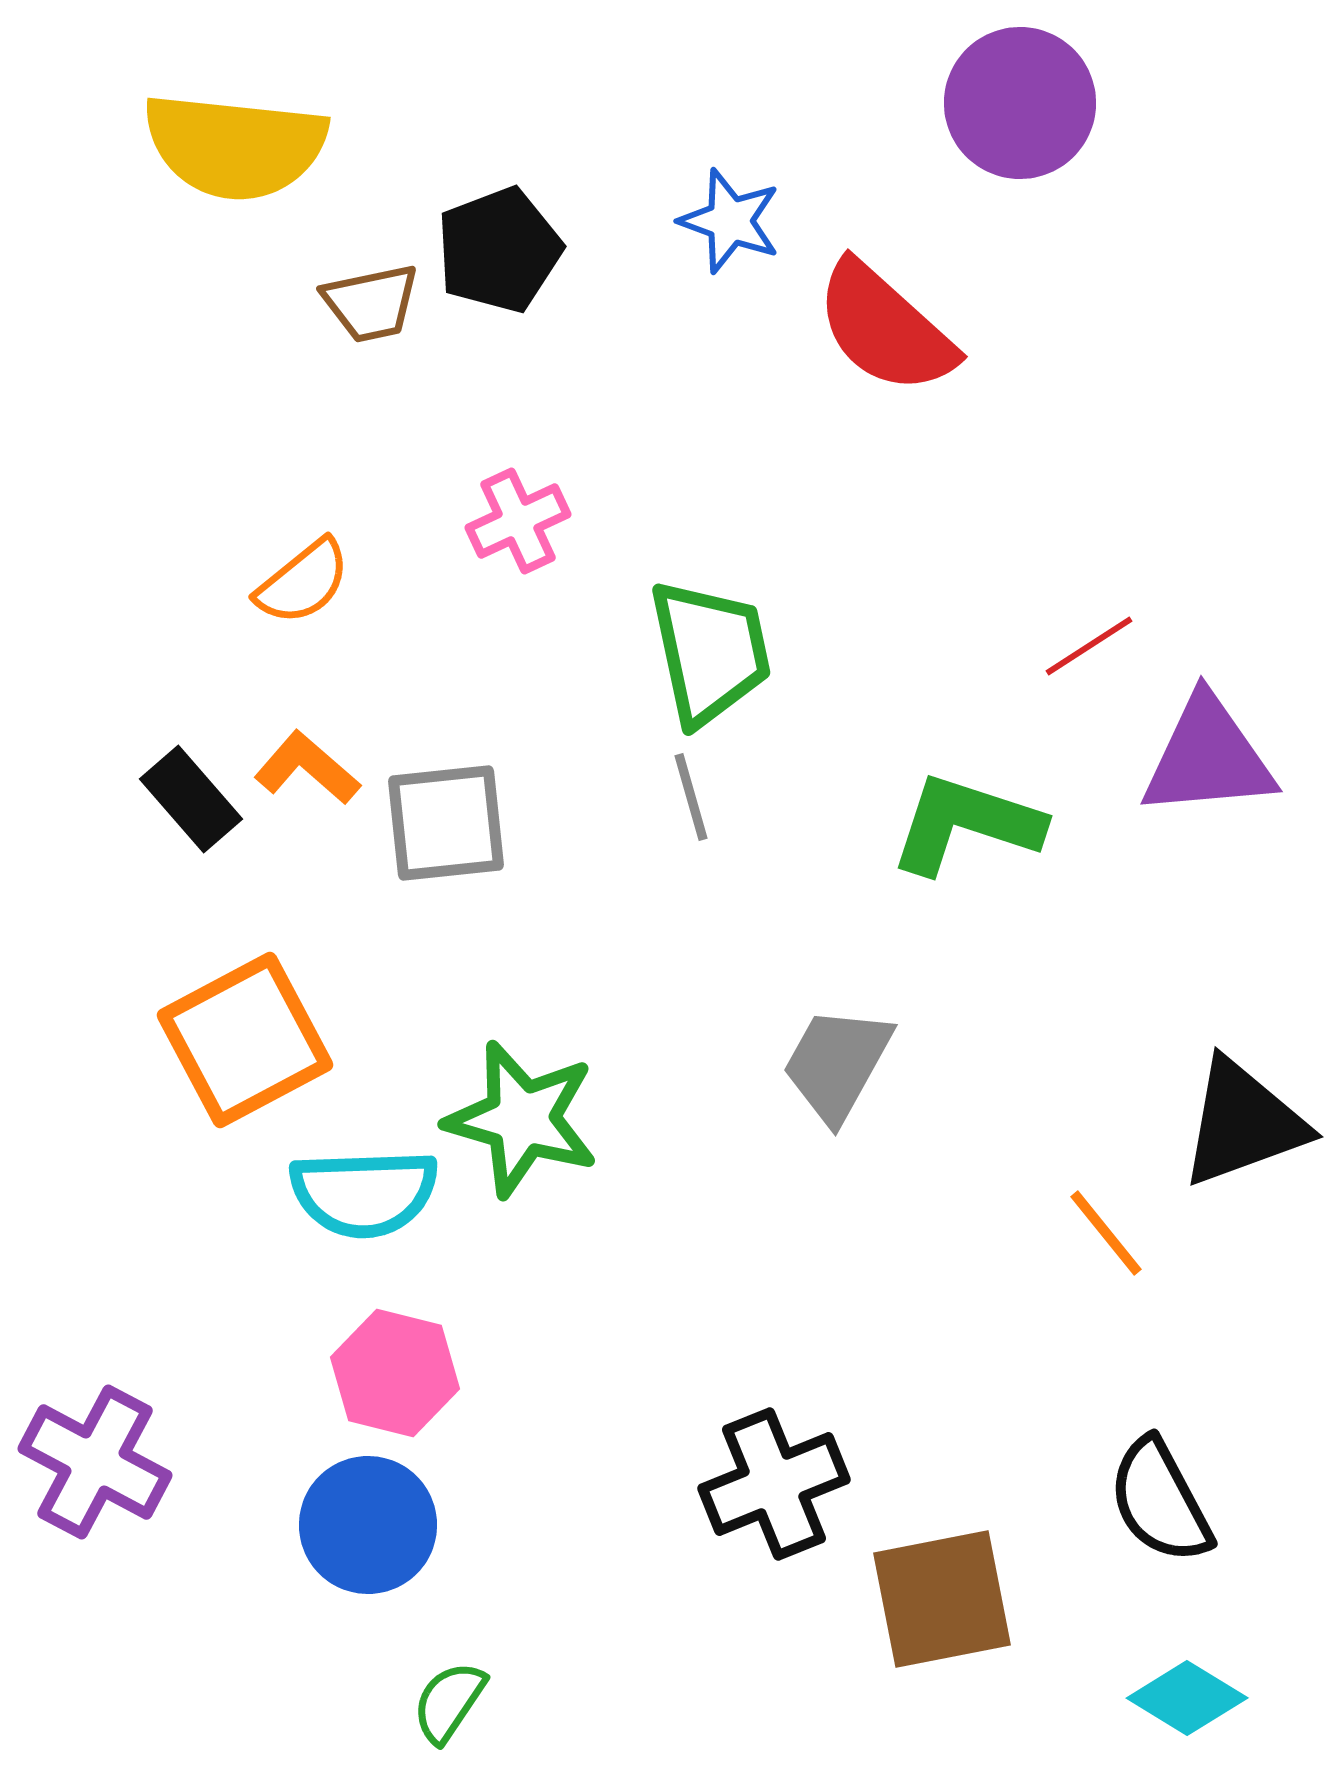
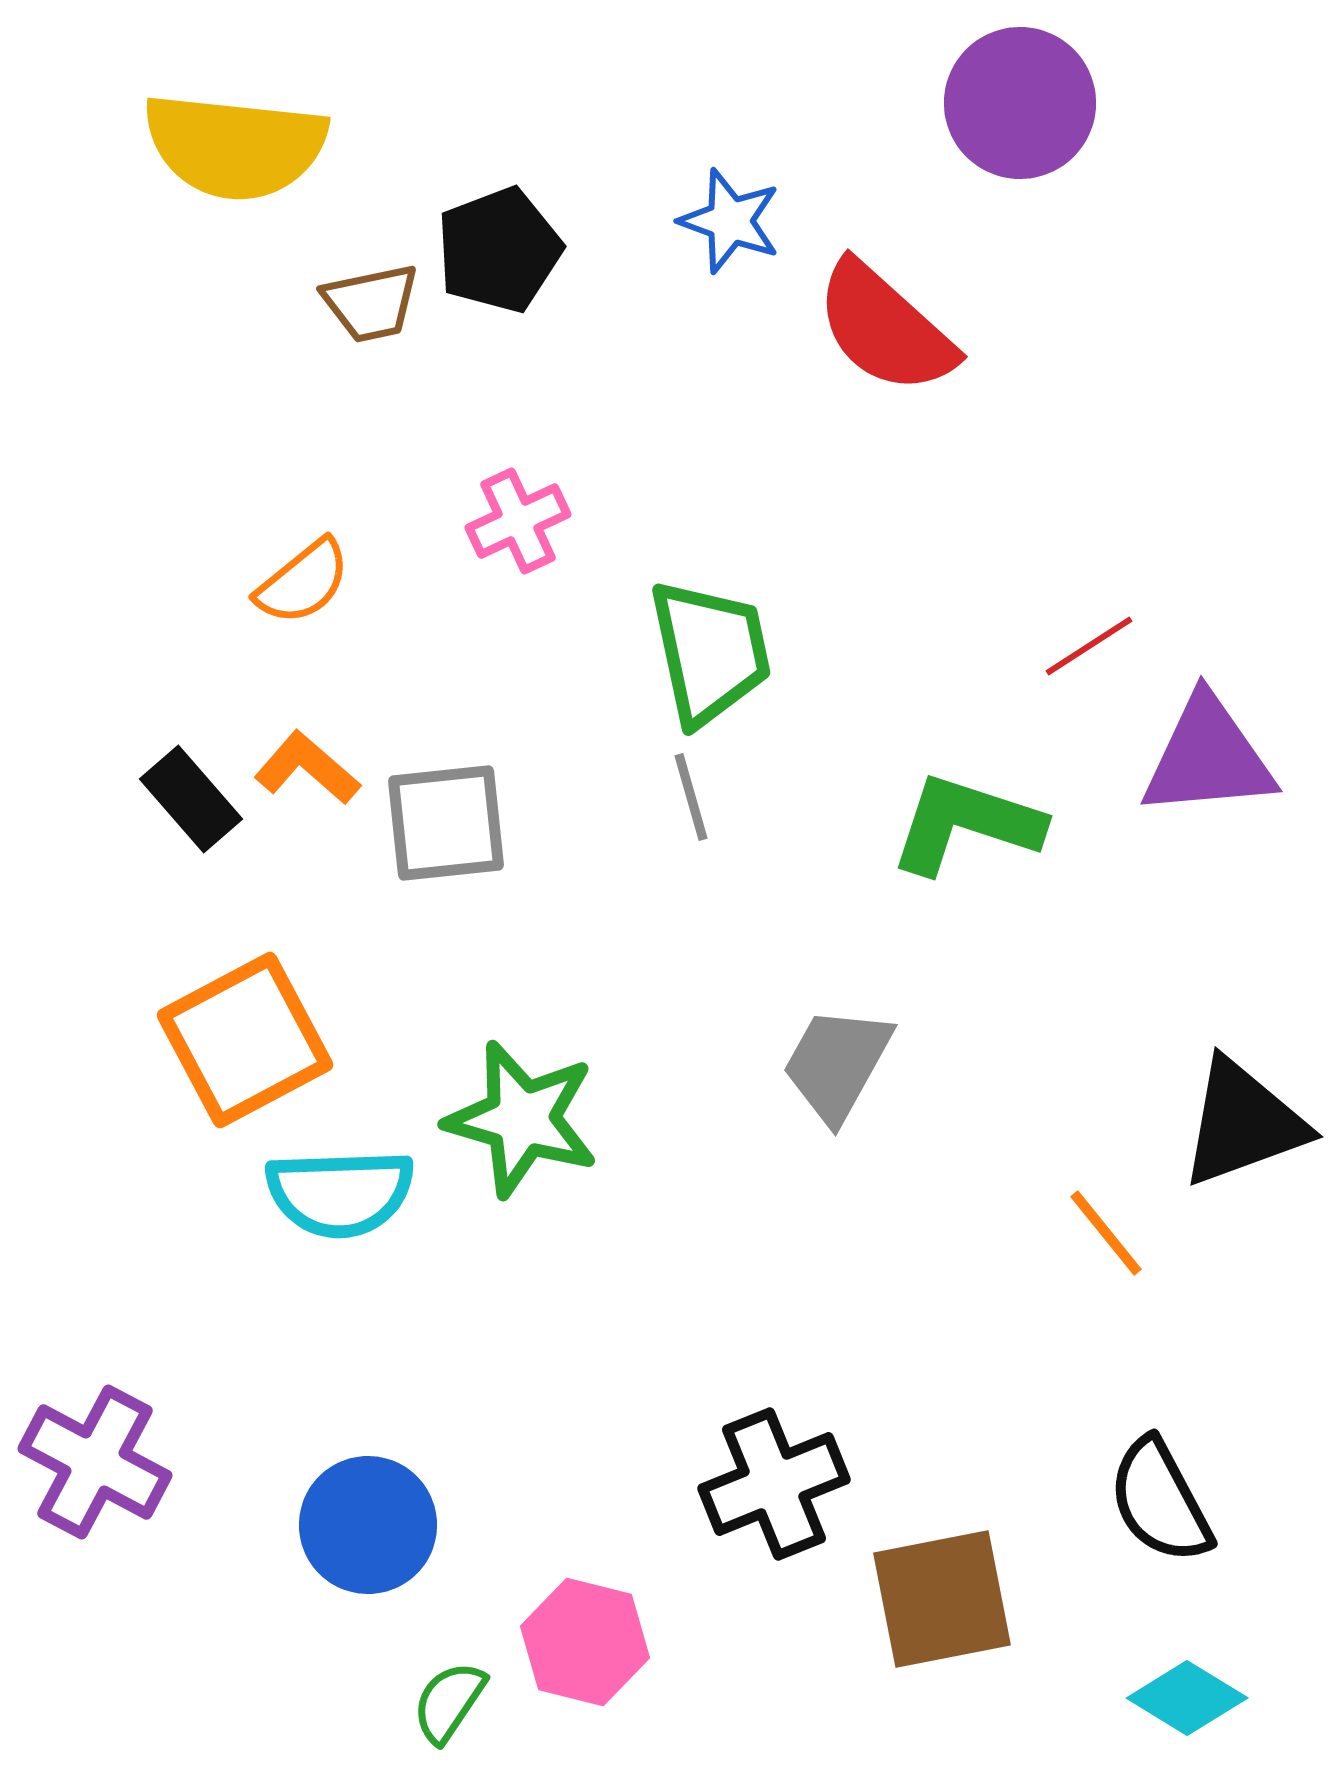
cyan semicircle: moved 24 px left
pink hexagon: moved 190 px right, 269 px down
